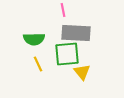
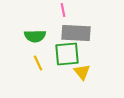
green semicircle: moved 1 px right, 3 px up
yellow line: moved 1 px up
